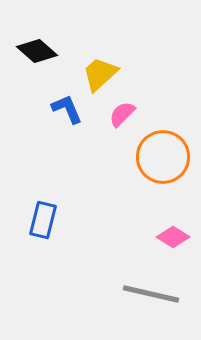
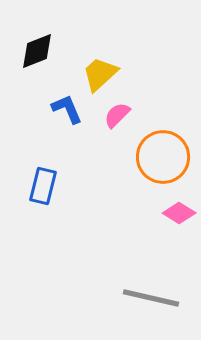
black diamond: rotated 63 degrees counterclockwise
pink semicircle: moved 5 px left, 1 px down
blue rectangle: moved 34 px up
pink diamond: moved 6 px right, 24 px up
gray line: moved 4 px down
